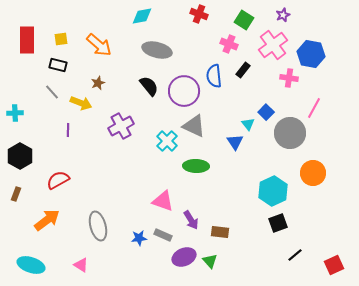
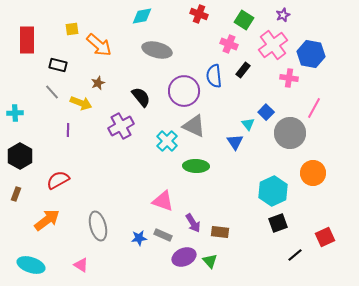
yellow square at (61, 39): moved 11 px right, 10 px up
black semicircle at (149, 86): moved 8 px left, 11 px down
purple arrow at (191, 220): moved 2 px right, 3 px down
red square at (334, 265): moved 9 px left, 28 px up
